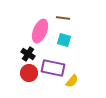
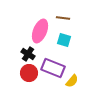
purple rectangle: rotated 10 degrees clockwise
